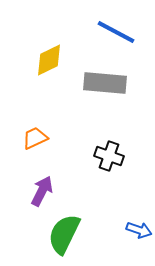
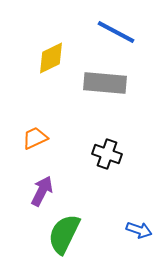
yellow diamond: moved 2 px right, 2 px up
black cross: moved 2 px left, 2 px up
